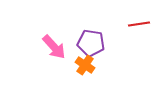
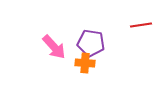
red line: moved 2 px right, 1 px down
orange cross: moved 2 px up; rotated 30 degrees counterclockwise
